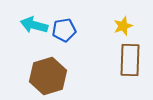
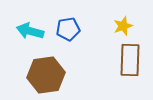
cyan arrow: moved 4 px left, 6 px down
blue pentagon: moved 4 px right, 1 px up
brown hexagon: moved 2 px left, 1 px up; rotated 9 degrees clockwise
